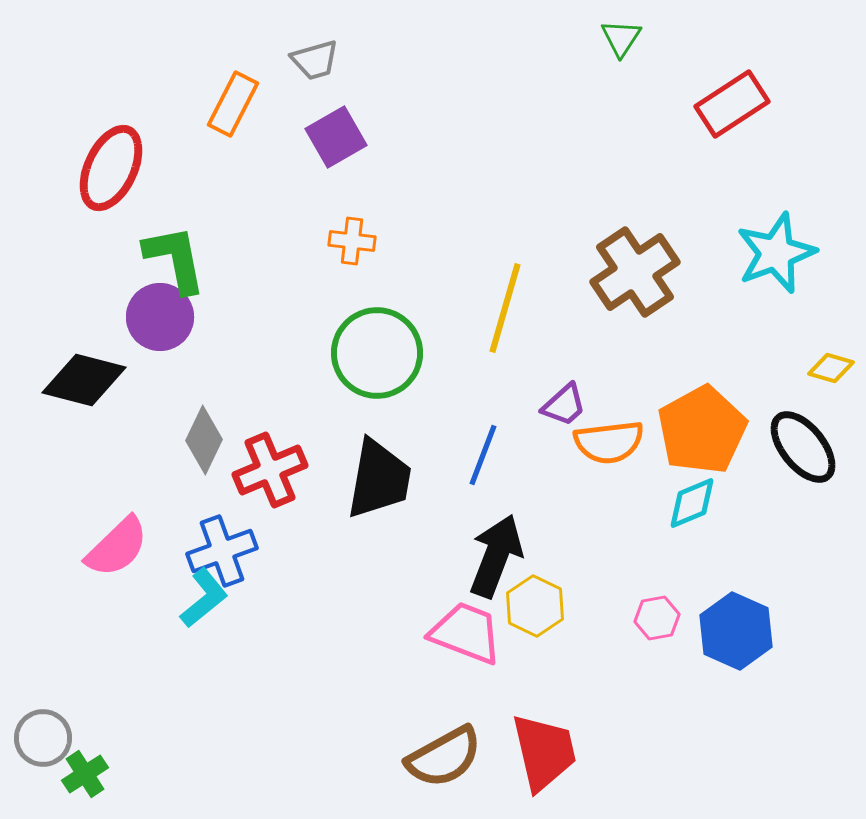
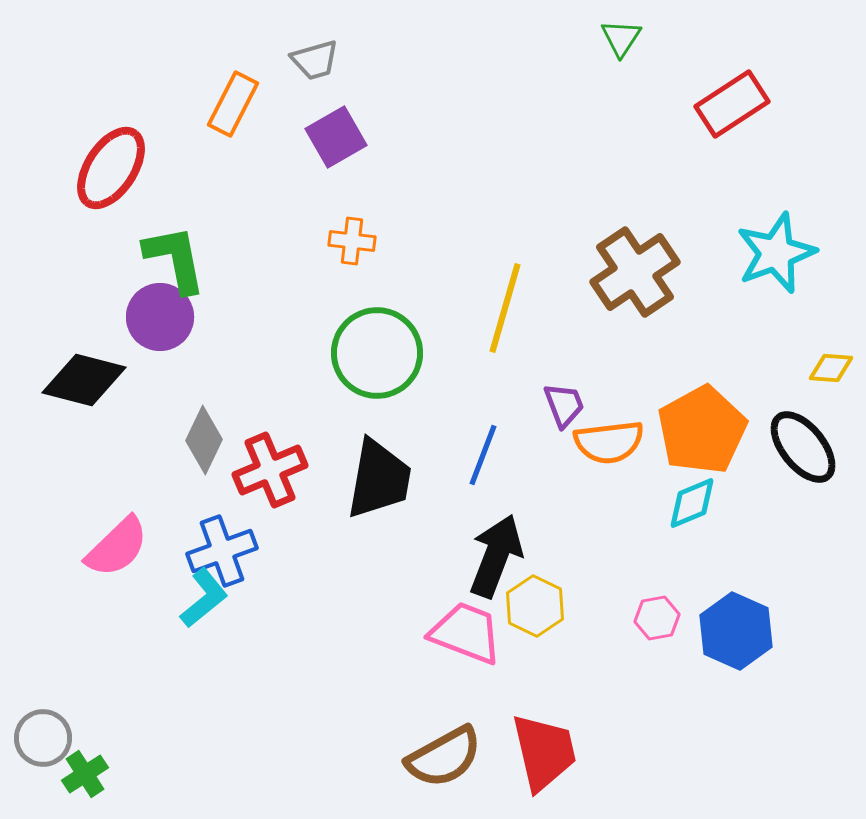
red ellipse: rotated 8 degrees clockwise
yellow diamond: rotated 12 degrees counterclockwise
purple trapezoid: rotated 69 degrees counterclockwise
